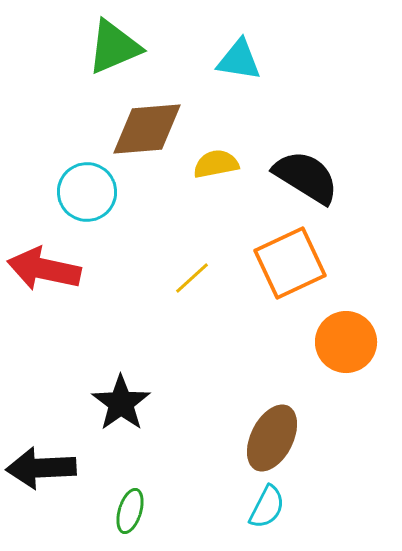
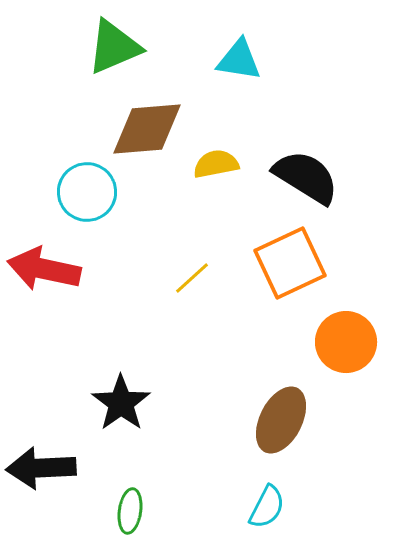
brown ellipse: moved 9 px right, 18 px up
green ellipse: rotated 9 degrees counterclockwise
